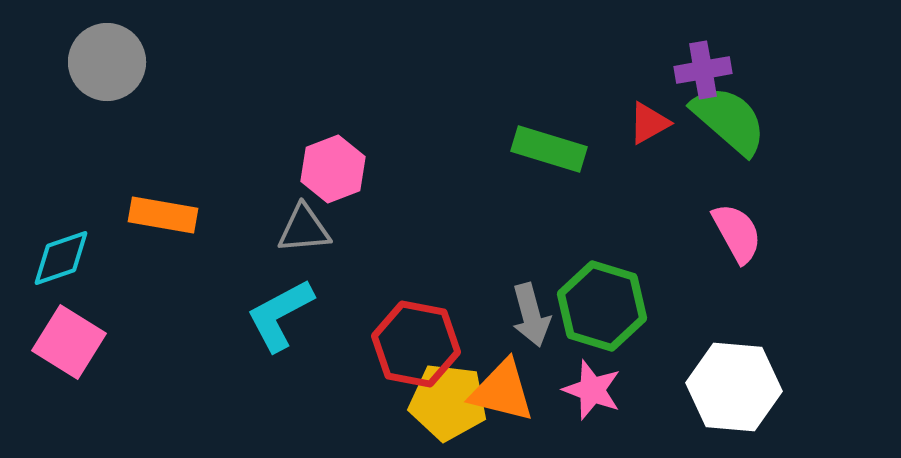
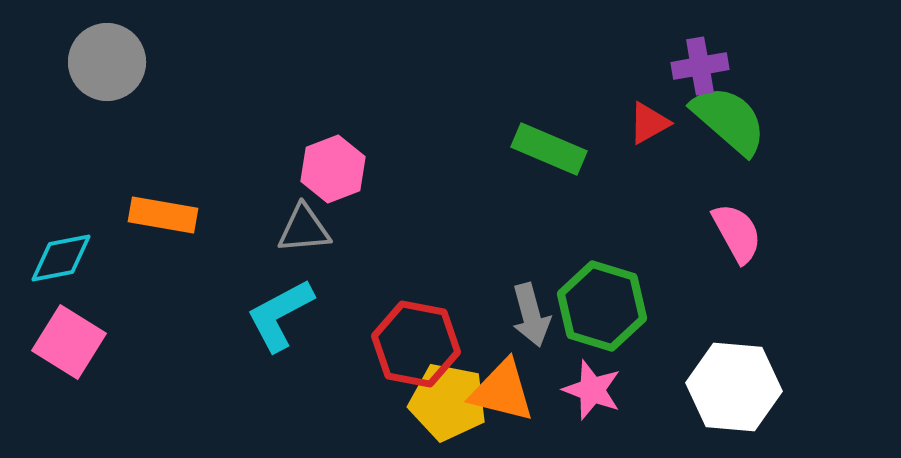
purple cross: moved 3 px left, 4 px up
green rectangle: rotated 6 degrees clockwise
cyan diamond: rotated 8 degrees clockwise
yellow pentagon: rotated 4 degrees clockwise
